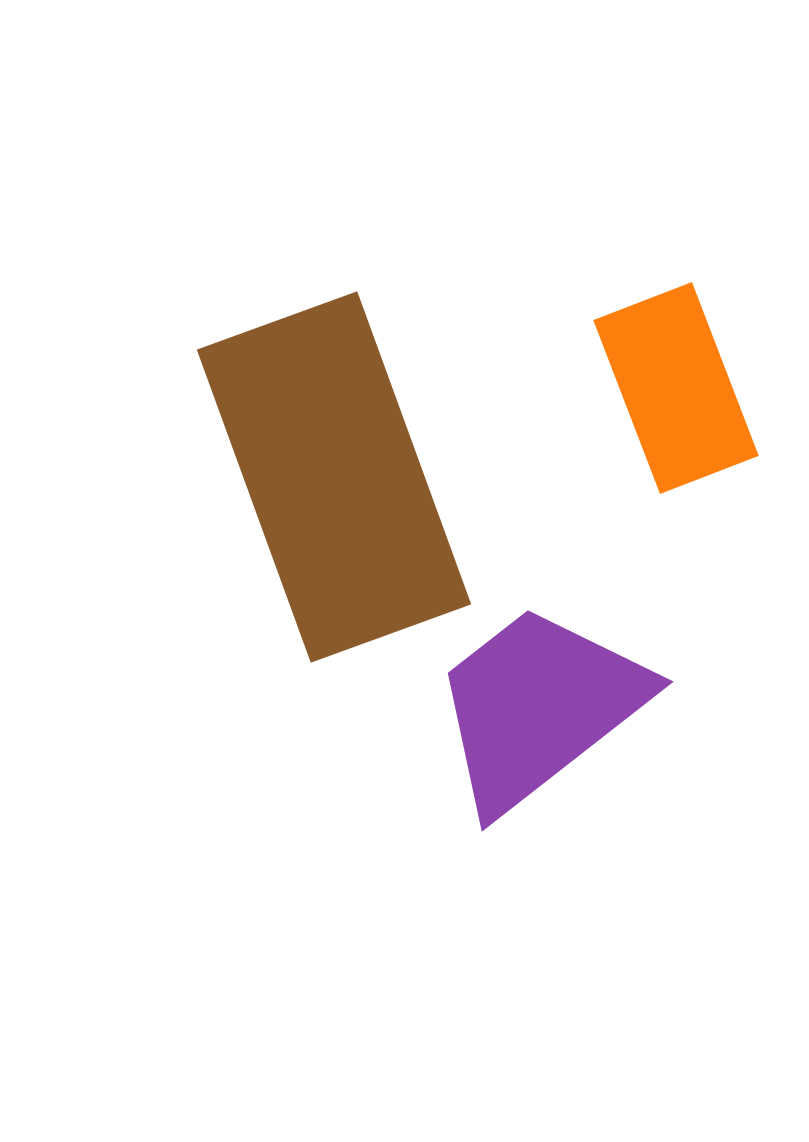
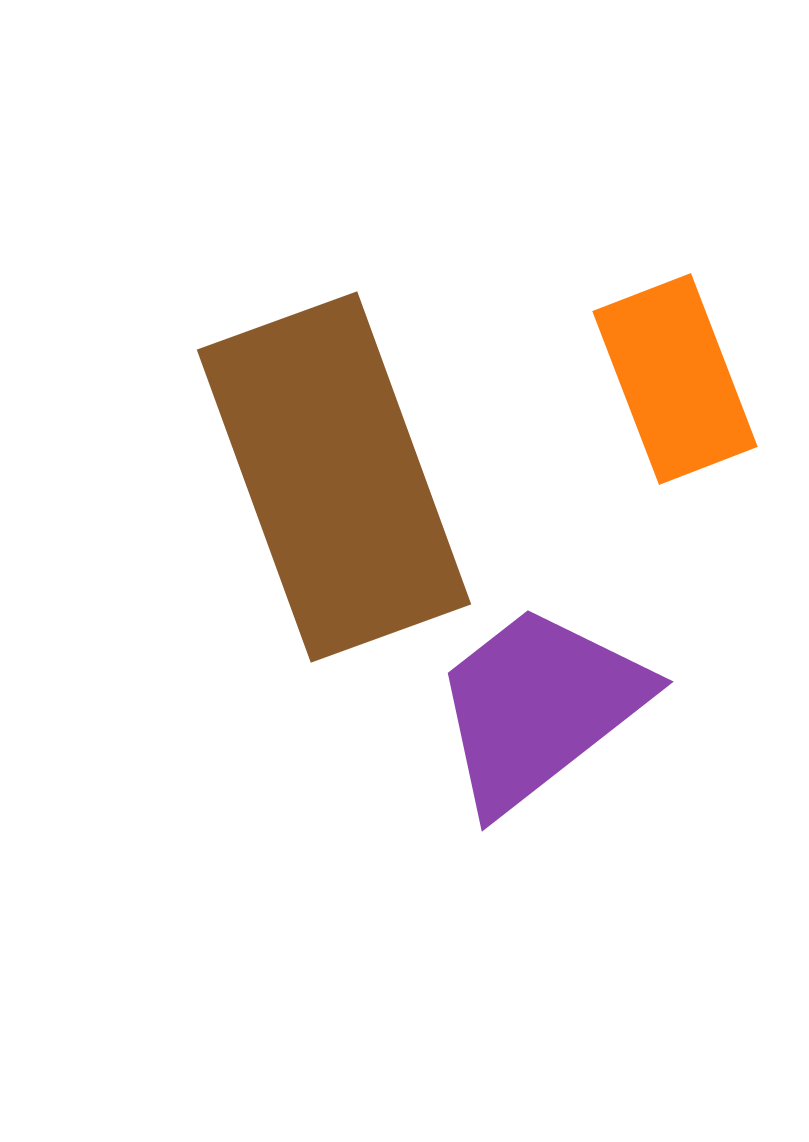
orange rectangle: moved 1 px left, 9 px up
